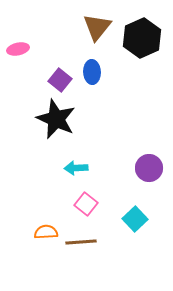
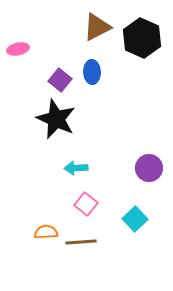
brown triangle: rotated 24 degrees clockwise
black hexagon: rotated 12 degrees counterclockwise
